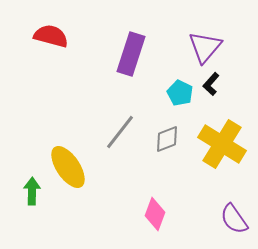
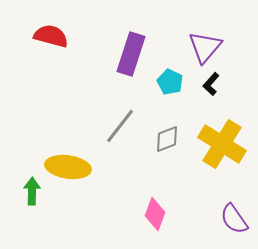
cyan pentagon: moved 10 px left, 11 px up
gray line: moved 6 px up
yellow ellipse: rotated 48 degrees counterclockwise
